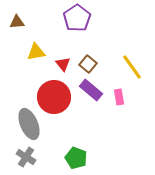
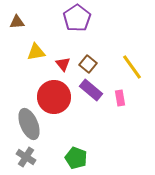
pink rectangle: moved 1 px right, 1 px down
